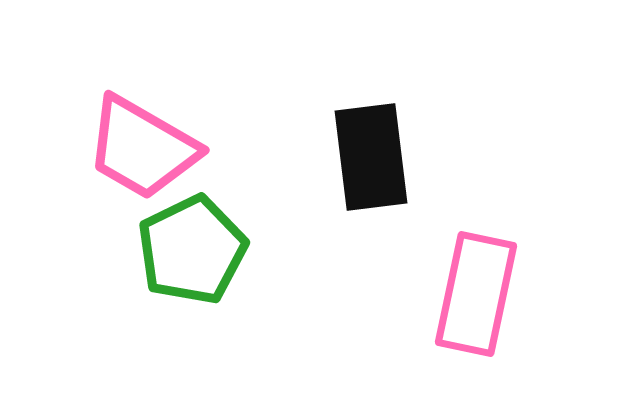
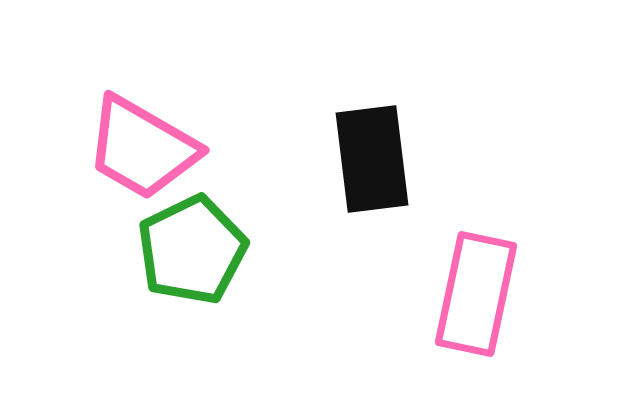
black rectangle: moved 1 px right, 2 px down
